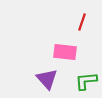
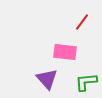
red line: rotated 18 degrees clockwise
green L-shape: moved 1 px down
